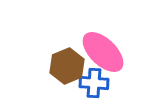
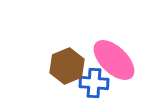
pink ellipse: moved 11 px right, 8 px down
